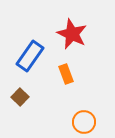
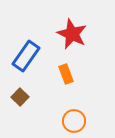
blue rectangle: moved 4 px left
orange circle: moved 10 px left, 1 px up
